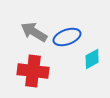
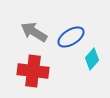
blue ellipse: moved 4 px right; rotated 12 degrees counterclockwise
cyan diamond: rotated 20 degrees counterclockwise
